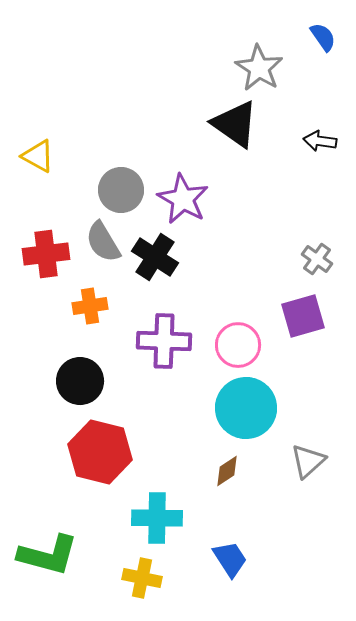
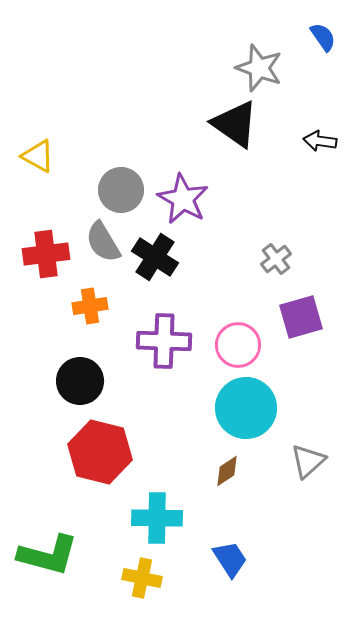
gray star: rotated 12 degrees counterclockwise
gray cross: moved 41 px left; rotated 16 degrees clockwise
purple square: moved 2 px left, 1 px down
